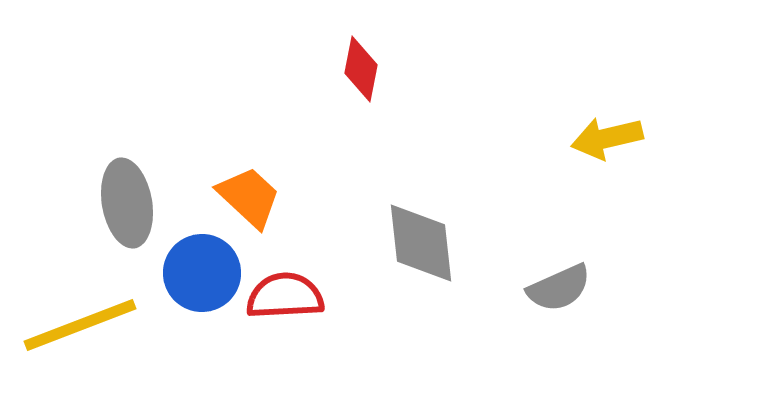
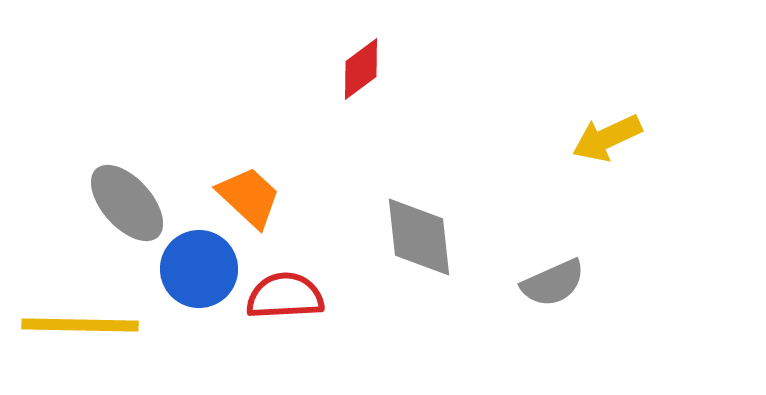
red diamond: rotated 42 degrees clockwise
yellow arrow: rotated 12 degrees counterclockwise
gray ellipse: rotated 32 degrees counterclockwise
gray diamond: moved 2 px left, 6 px up
blue circle: moved 3 px left, 4 px up
gray semicircle: moved 6 px left, 5 px up
yellow line: rotated 22 degrees clockwise
